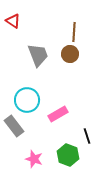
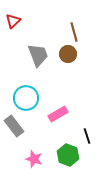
red triangle: rotated 42 degrees clockwise
brown line: rotated 18 degrees counterclockwise
brown circle: moved 2 px left
cyan circle: moved 1 px left, 2 px up
